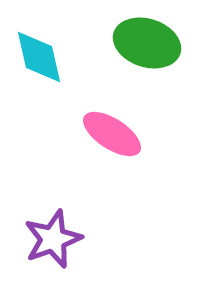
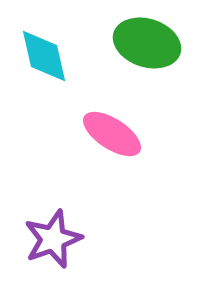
cyan diamond: moved 5 px right, 1 px up
